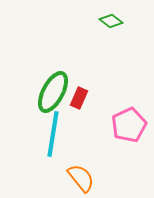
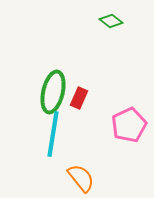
green ellipse: rotated 15 degrees counterclockwise
